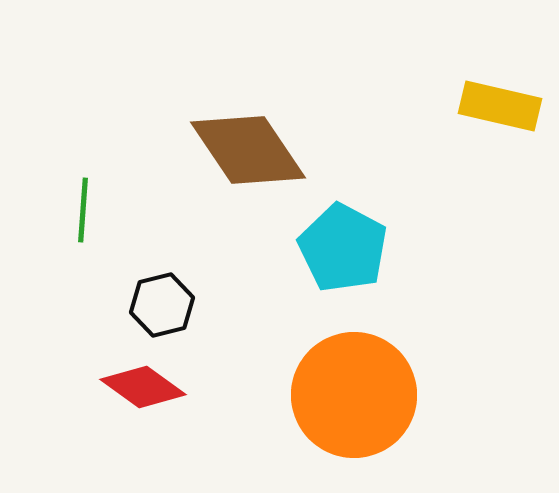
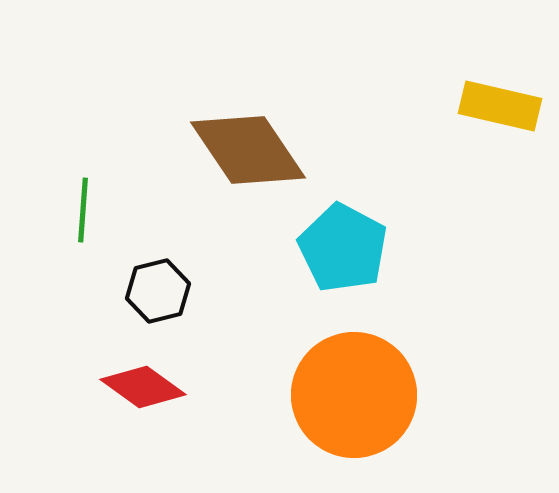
black hexagon: moved 4 px left, 14 px up
